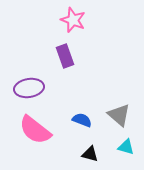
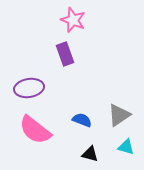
purple rectangle: moved 2 px up
gray triangle: rotated 45 degrees clockwise
